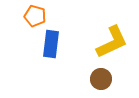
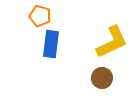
orange pentagon: moved 5 px right
brown circle: moved 1 px right, 1 px up
